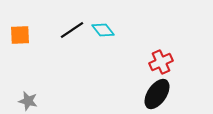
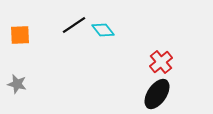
black line: moved 2 px right, 5 px up
red cross: rotated 15 degrees counterclockwise
gray star: moved 11 px left, 17 px up
